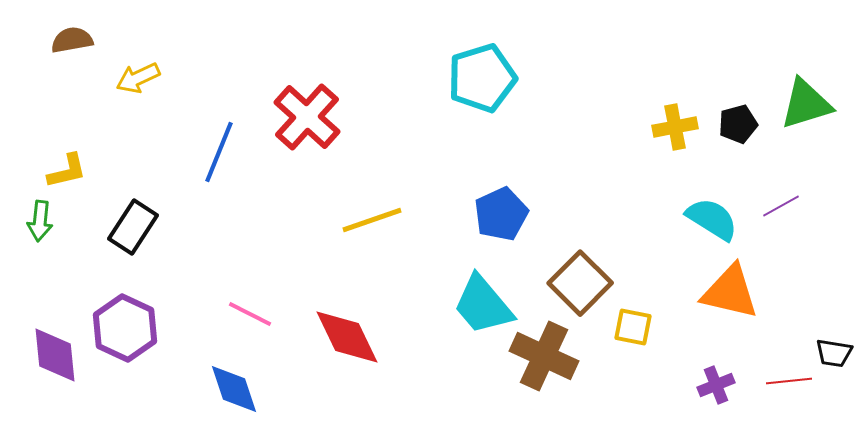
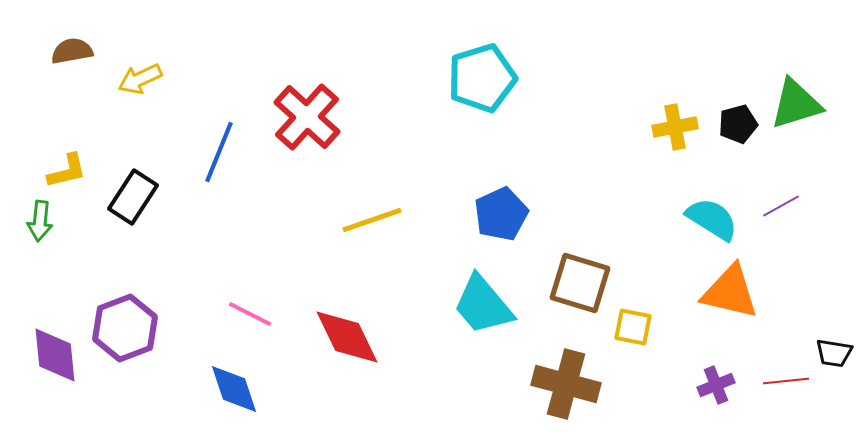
brown semicircle: moved 11 px down
yellow arrow: moved 2 px right, 1 px down
green triangle: moved 10 px left
black rectangle: moved 30 px up
brown square: rotated 28 degrees counterclockwise
purple hexagon: rotated 14 degrees clockwise
brown cross: moved 22 px right, 28 px down; rotated 10 degrees counterclockwise
red line: moved 3 px left
